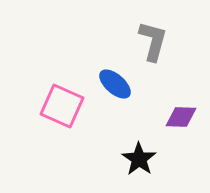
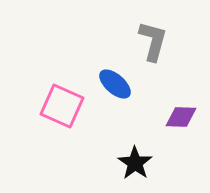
black star: moved 4 px left, 4 px down
